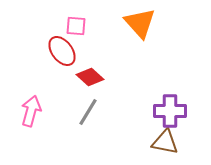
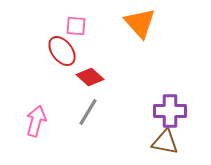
pink arrow: moved 5 px right, 10 px down
